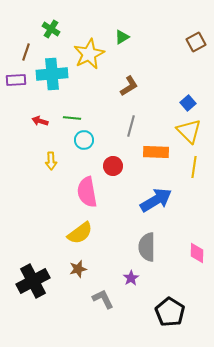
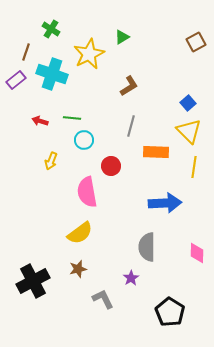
cyan cross: rotated 24 degrees clockwise
purple rectangle: rotated 36 degrees counterclockwise
yellow arrow: rotated 24 degrees clockwise
red circle: moved 2 px left
blue arrow: moved 9 px right, 3 px down; rotated 28 degrees clockwise
